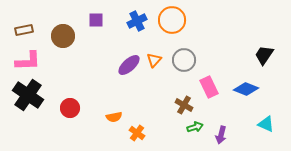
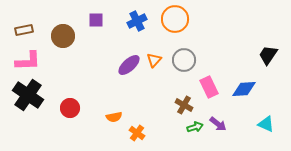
orange circle: moved 3 px right, 1 px up
black trapezoid: moved 4 px right
blue diamond: moved 2 px left; rotated 25 degrees counterclockwise
purple arrow: moved 3 px left, 11 px up; rotated 66 degrees counterclockwise
